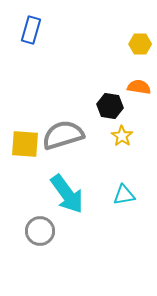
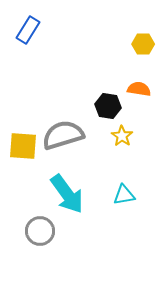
blue rectangle: moved 3 px left; rotated 16 degrees clockwise
yellow hexagon: moved 3 px right
orange semicircle: moved 2 px down
black hexagon: moved 2 px left
yellow square: moved 2 px left, 2 px down
